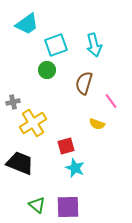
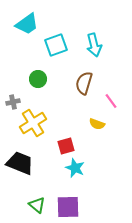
green circle: moved 9 px left, 9 px down
